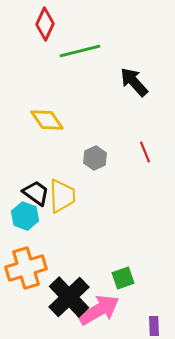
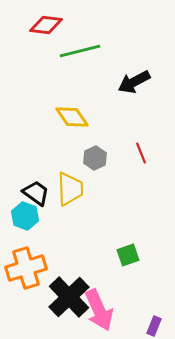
red diamond: moved 1 px right, 1 px down; rotated 72 degrees clockwise
black arrow: rotated 76 degrees counterclockwise
yellow diamond: moved 25 px right, 3 px up
red line: moved 4 px left, 1 px down
yellow trapezoid: moved 8 px right, 7 px up
green square: moved 5 px right, 23 px up
pink arrow: rotated 96 degrees clockwise
purple rectangle: rotated 24 degrees clockwise
